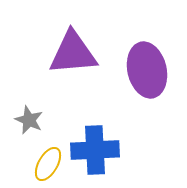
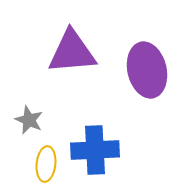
purple triangle: moved 1 px left, 1 px up
yellow ellipse: moved 2 px left; rotated 24 degrees counterclockwise
